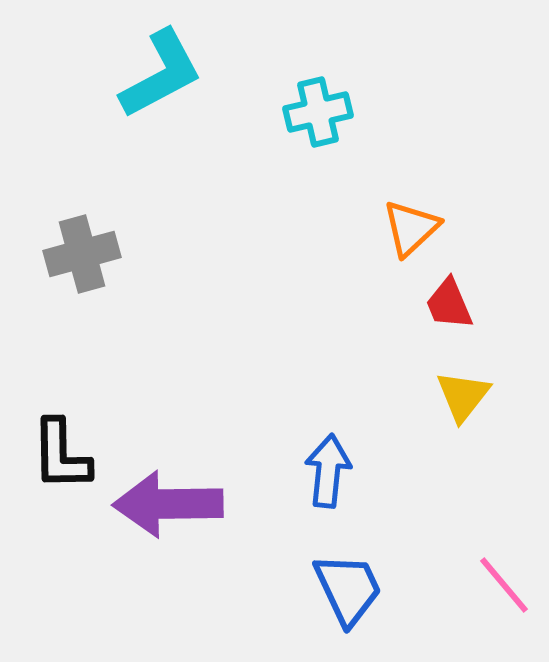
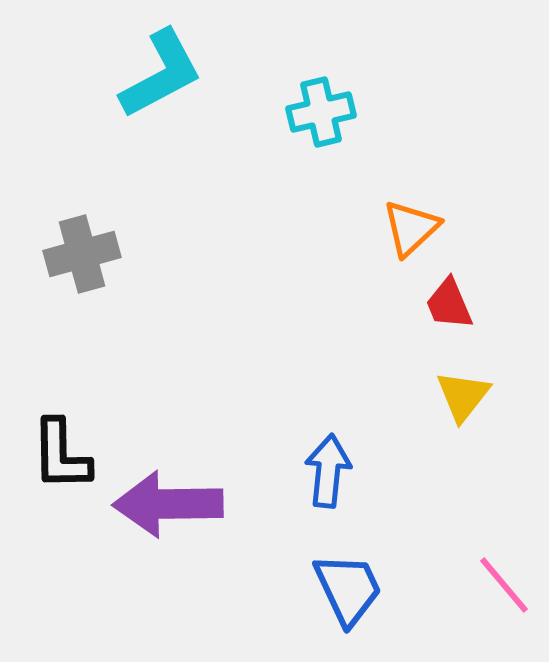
cyan cross: moved 3 px right
